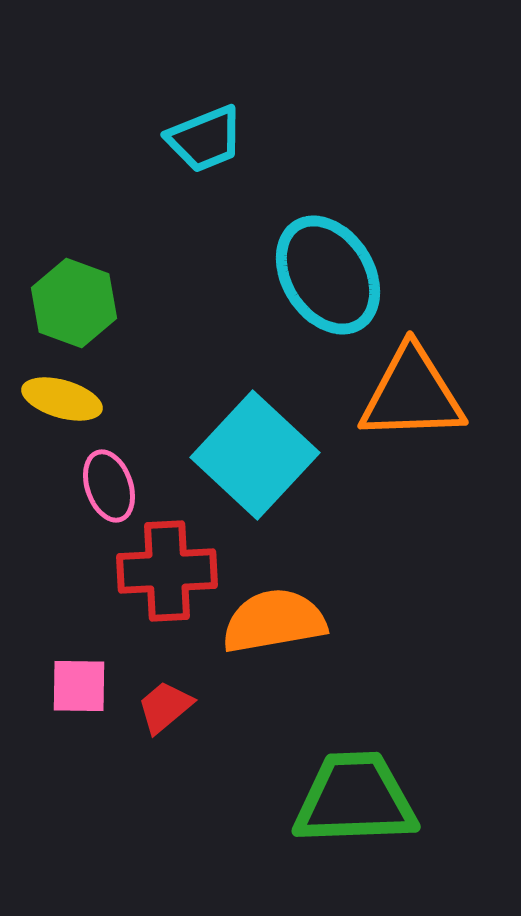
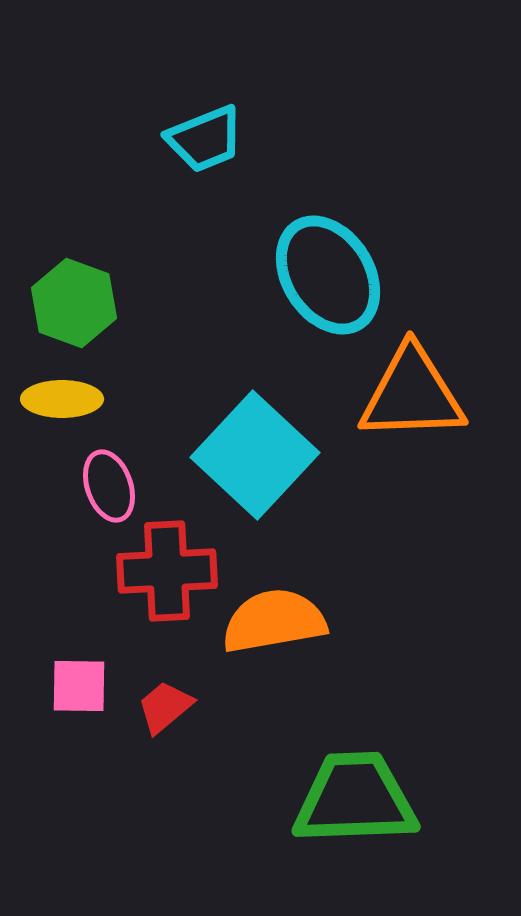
yellow ellipse: rotated 16 degrees counterclockwise
